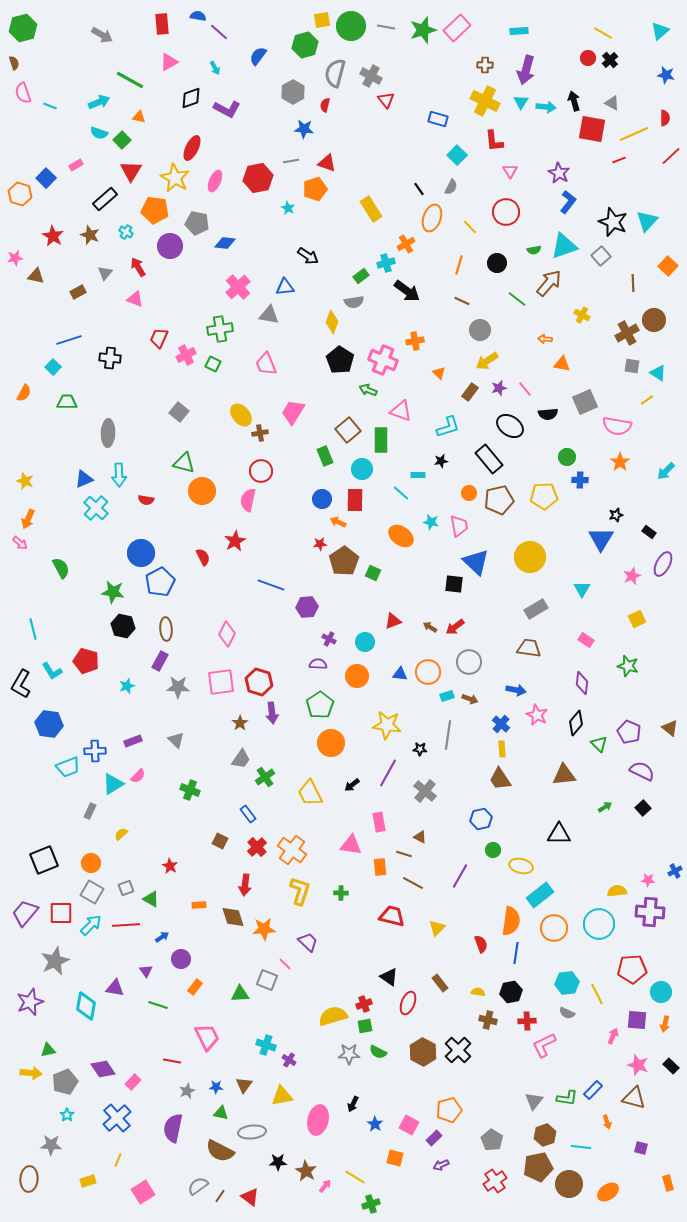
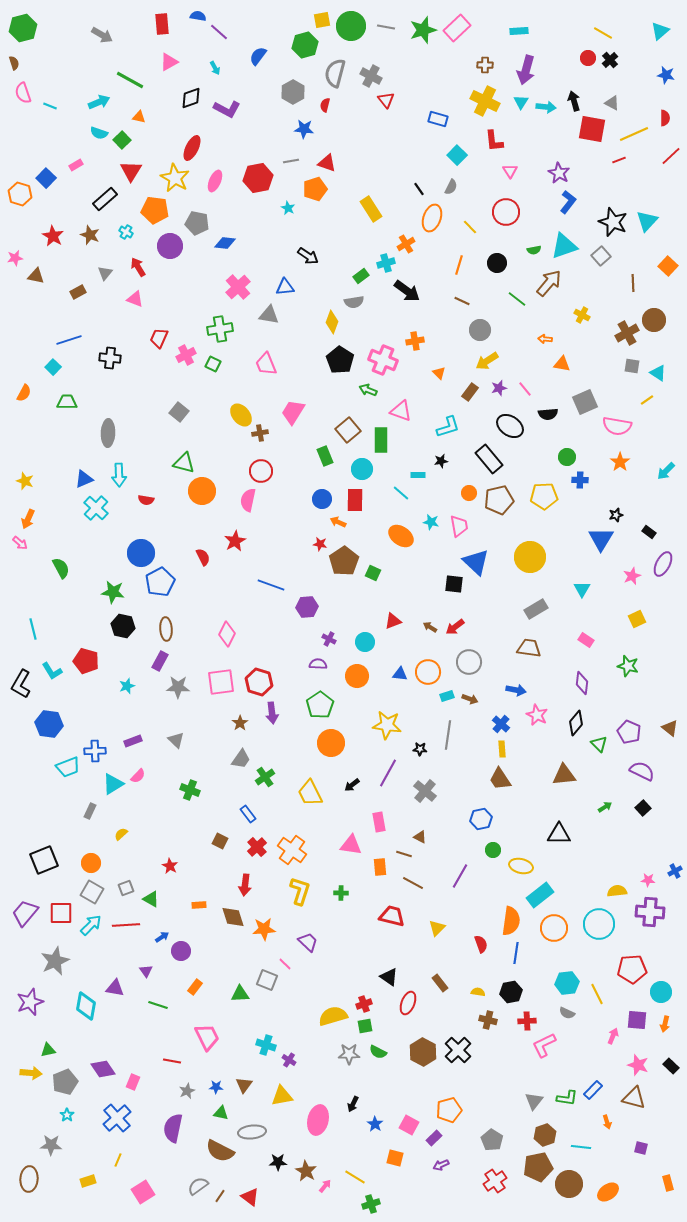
red star at (320, 544): rotated 16 degrees clockwise
purple circle at (181, 959): moved 8 px up
pink rectangle at (133, 1082): rotated 21 degrees counterclockwise
